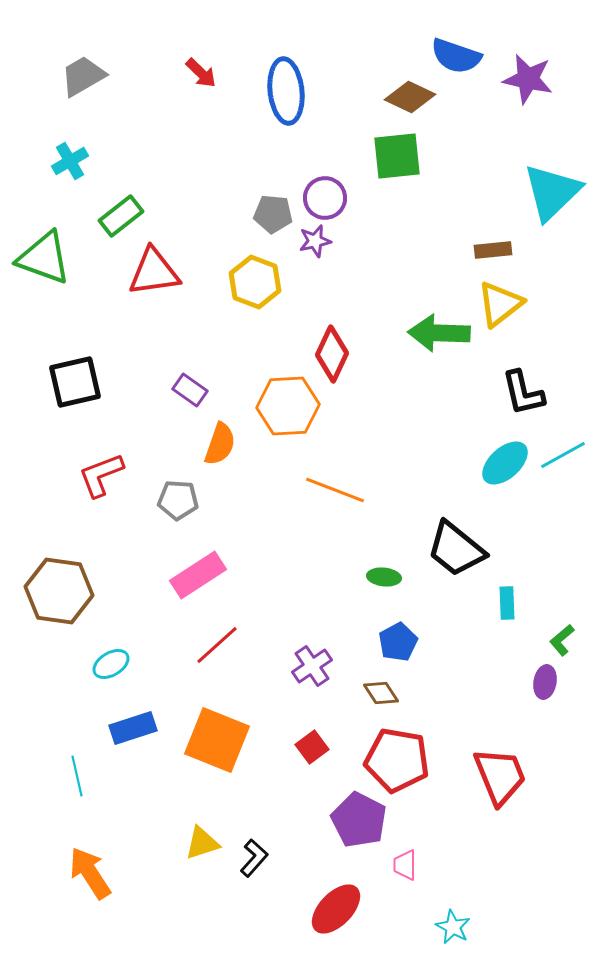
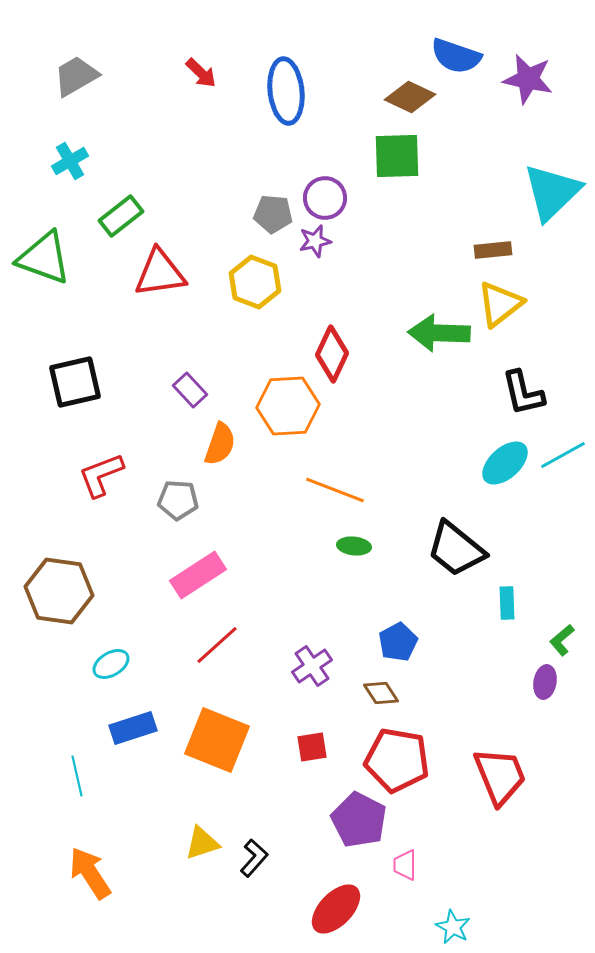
gray trapezoid at (83, 76): moved 7 px left
green square at (397, 156): rotated 4 degrees clockwise
red triangle at (154, 272): moved 6 px right, 1 px down
purple rectangle at (190, 390): rotated 12 degrees clockwise
green ellipse at (384, 577): moved 30 px left, 31 px up
red square at (312, 747): rotated 28 degrees clockwise
